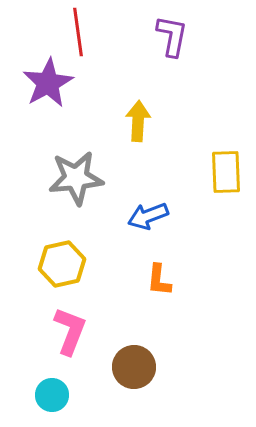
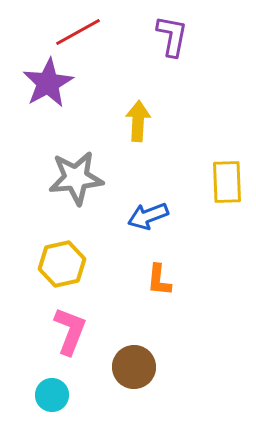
red line: rotated 69 degrees clockwise
yellow rectangle: moved 1 px right, 10 px down
